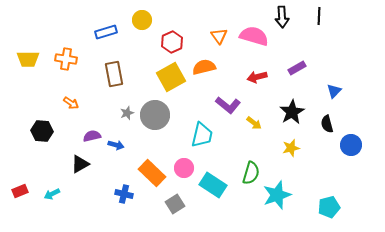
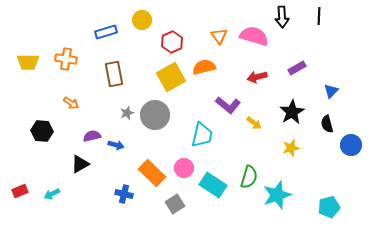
yellow trapezoid: moved 3 px down
blue triangle: moved 3 px left
green semicircle: moved 2 px left, 4 px down
